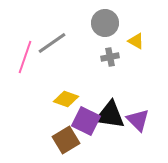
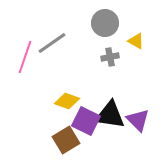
yellow diamond: moved 1 px right, 2 px down
